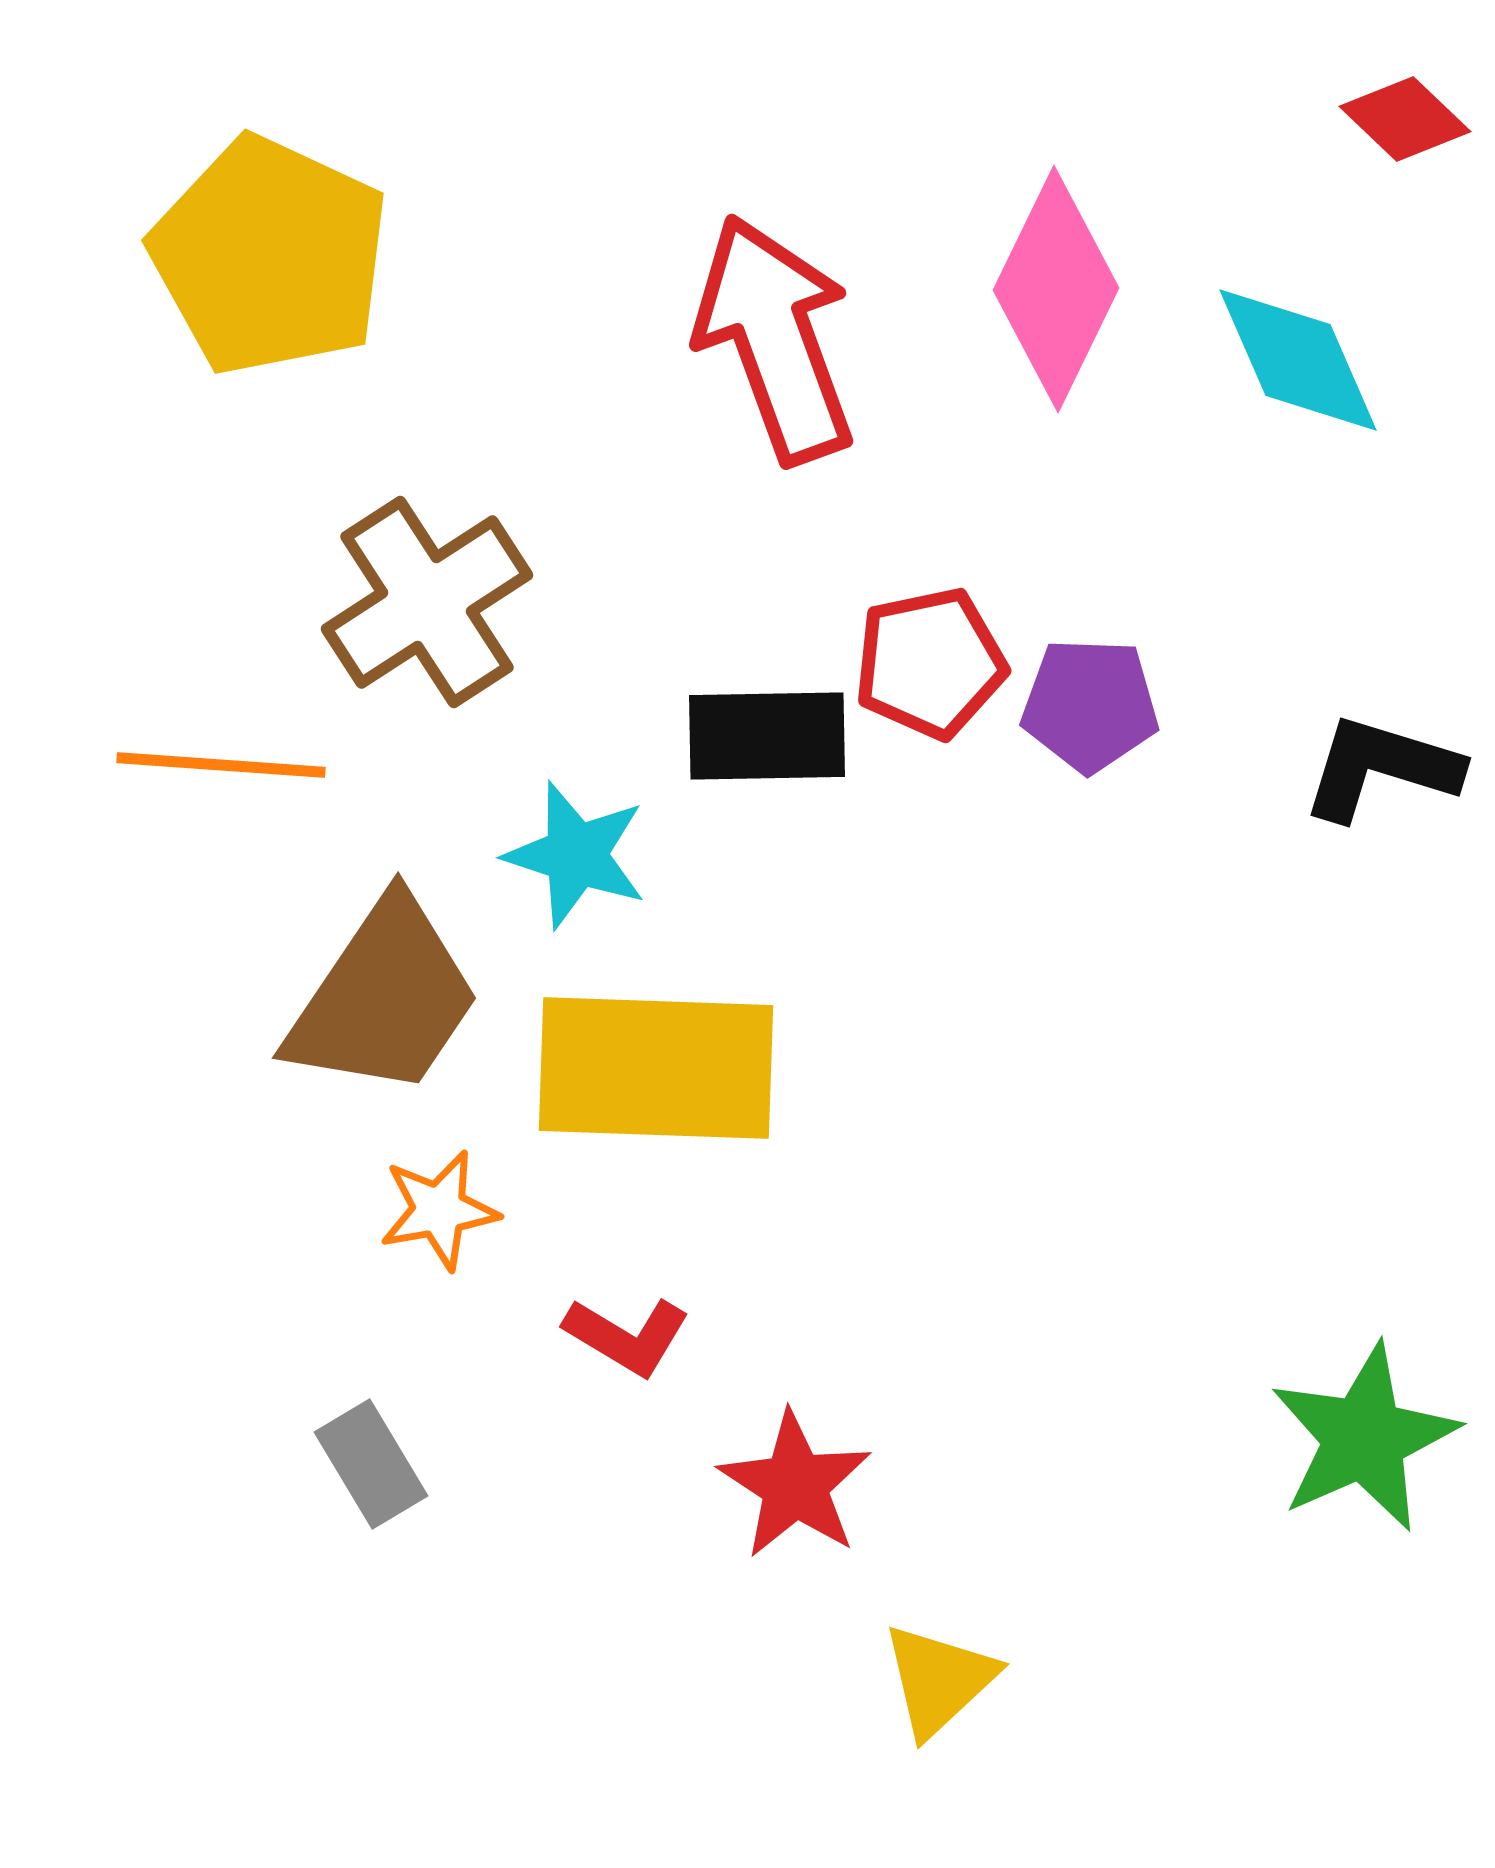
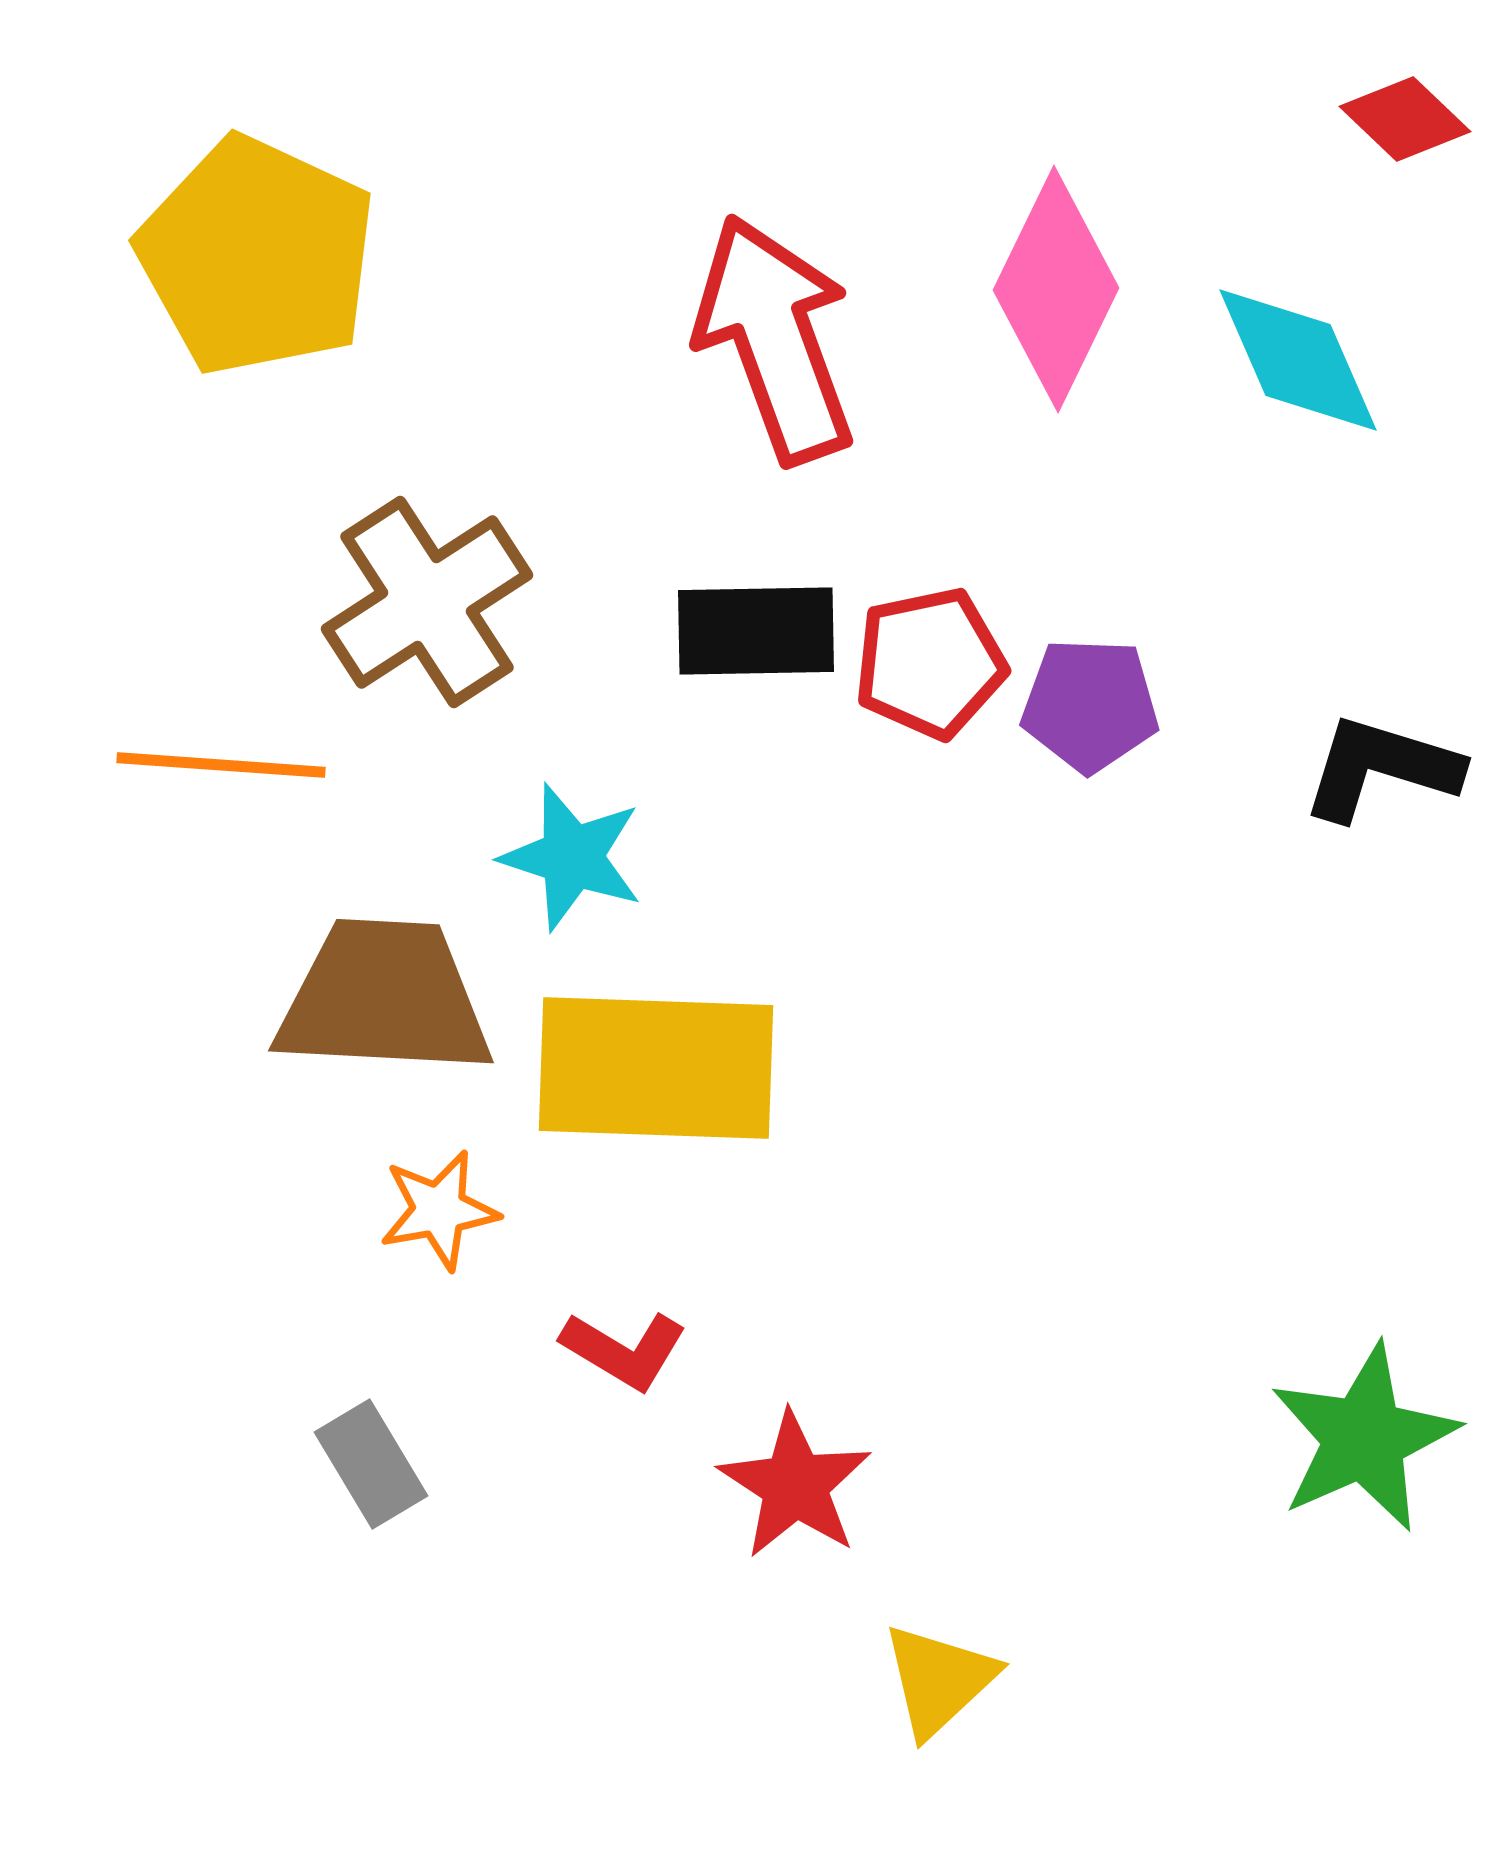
yellow pentagon: moved 13 px left
black rectangle: moved 11 px left, 105 px up
cyan star: moved 4 px left, 2 px down
brown trapezoid: rotated 121 degrees counterclockwise
red L-shape: moved 3 px left, 14 px down
